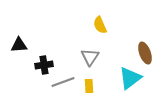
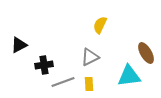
yellow semicircle: rotated 48 degrees clockwise
black triangle: rotated 24 degrees counterclockwise
brown ellipse: moved 1 px right; rotated 10 degrees counterclockwise
gray triangle: rotated 30 degrees clockwise
cyan triangle: moved 1 px left, 2 px up; rotated 30 degrees clockwise
yellow rectangle: moved 2 px up
